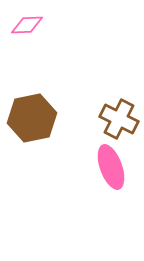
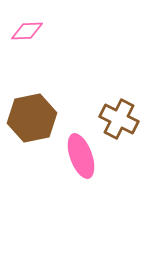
pink diamond: moved 6 px down
pink ellipse: moved 30 px left, 11 px up
